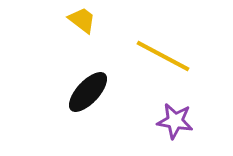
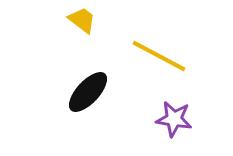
yellow line: moved 4 px left
purple star: moved 1 px left, 2 px up
